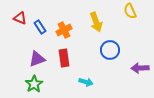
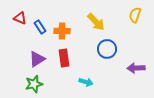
yellow semicircle: moved 5 px right, 4 px down; rotated 42 degrees clockwise
yellow arrow: rotated 24 degrees counterclockwise
orange cross: moved 2 px left, 1 px down; rotated 28 degrees clockwise
blue circle: moved 3 px left, 1 px up
purple triangle: rotated 12 degrees counterclockwise
purple arrow: moved 4 px left
green star: rotated 18 degrees clockwise
